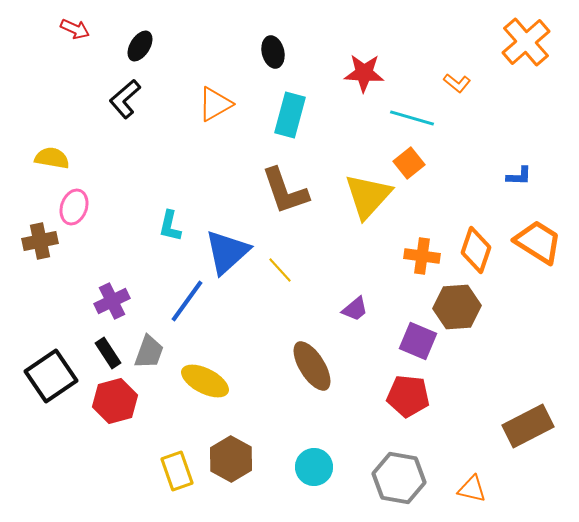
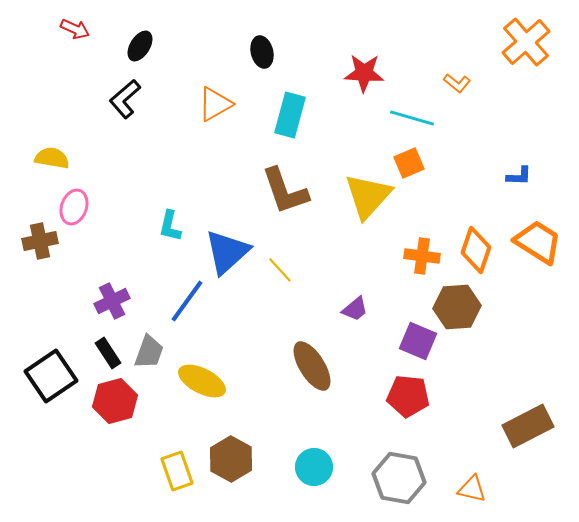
black ellipse at (273, 52): moved 11 px left
orange square at (409, 163): rotated 16 degrees clockwise
yellow ellipse at (205, 381): moved 3 px left
